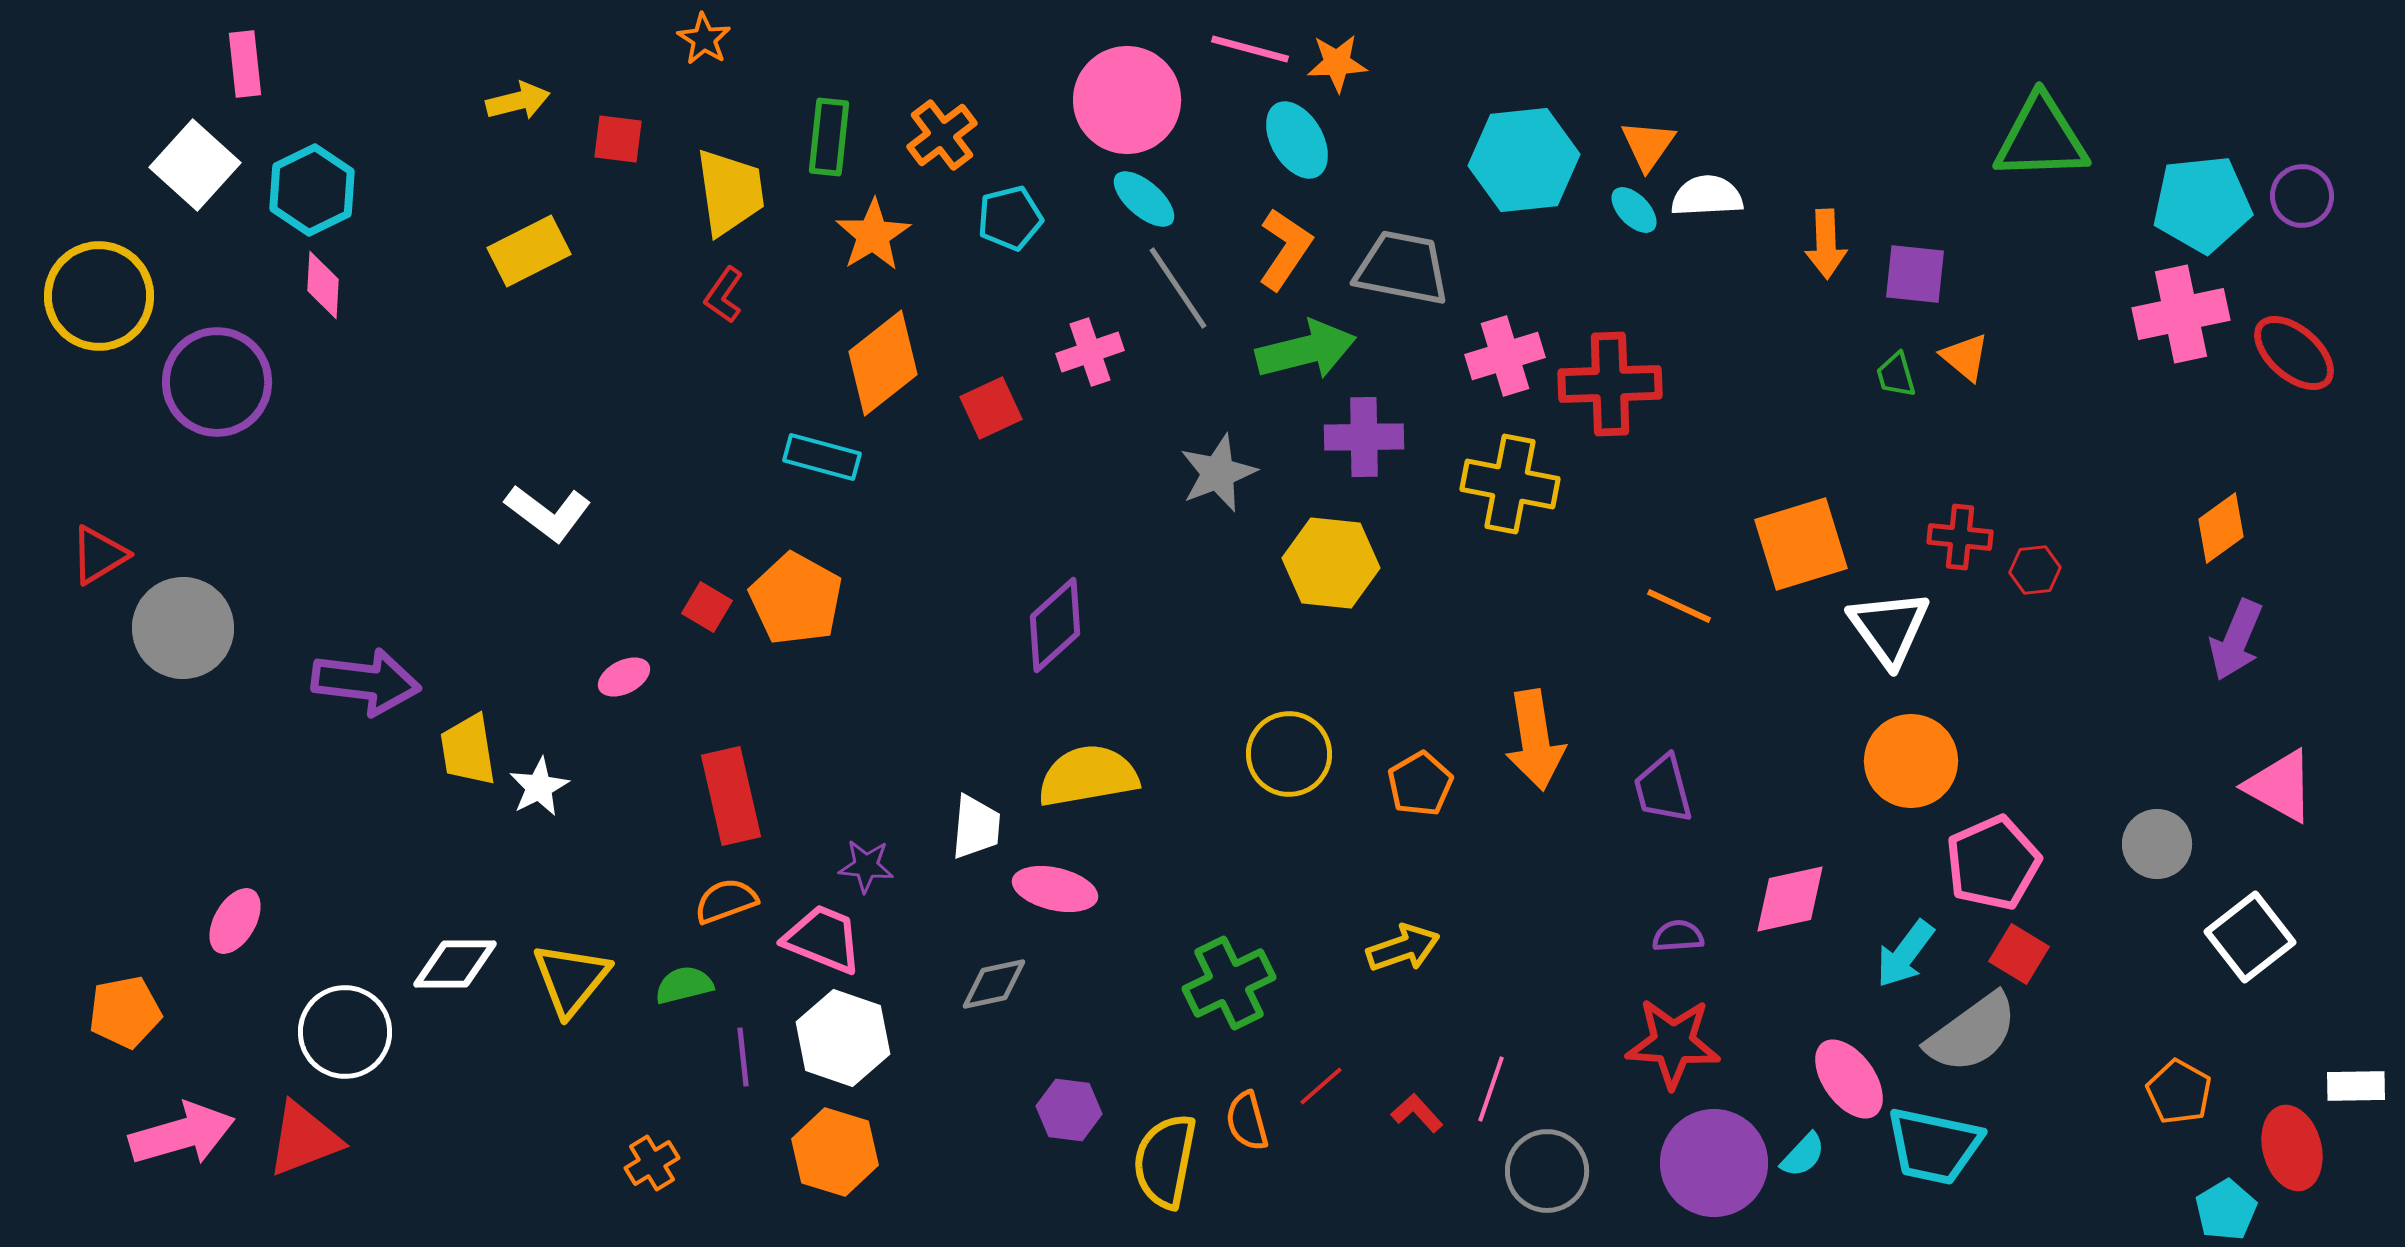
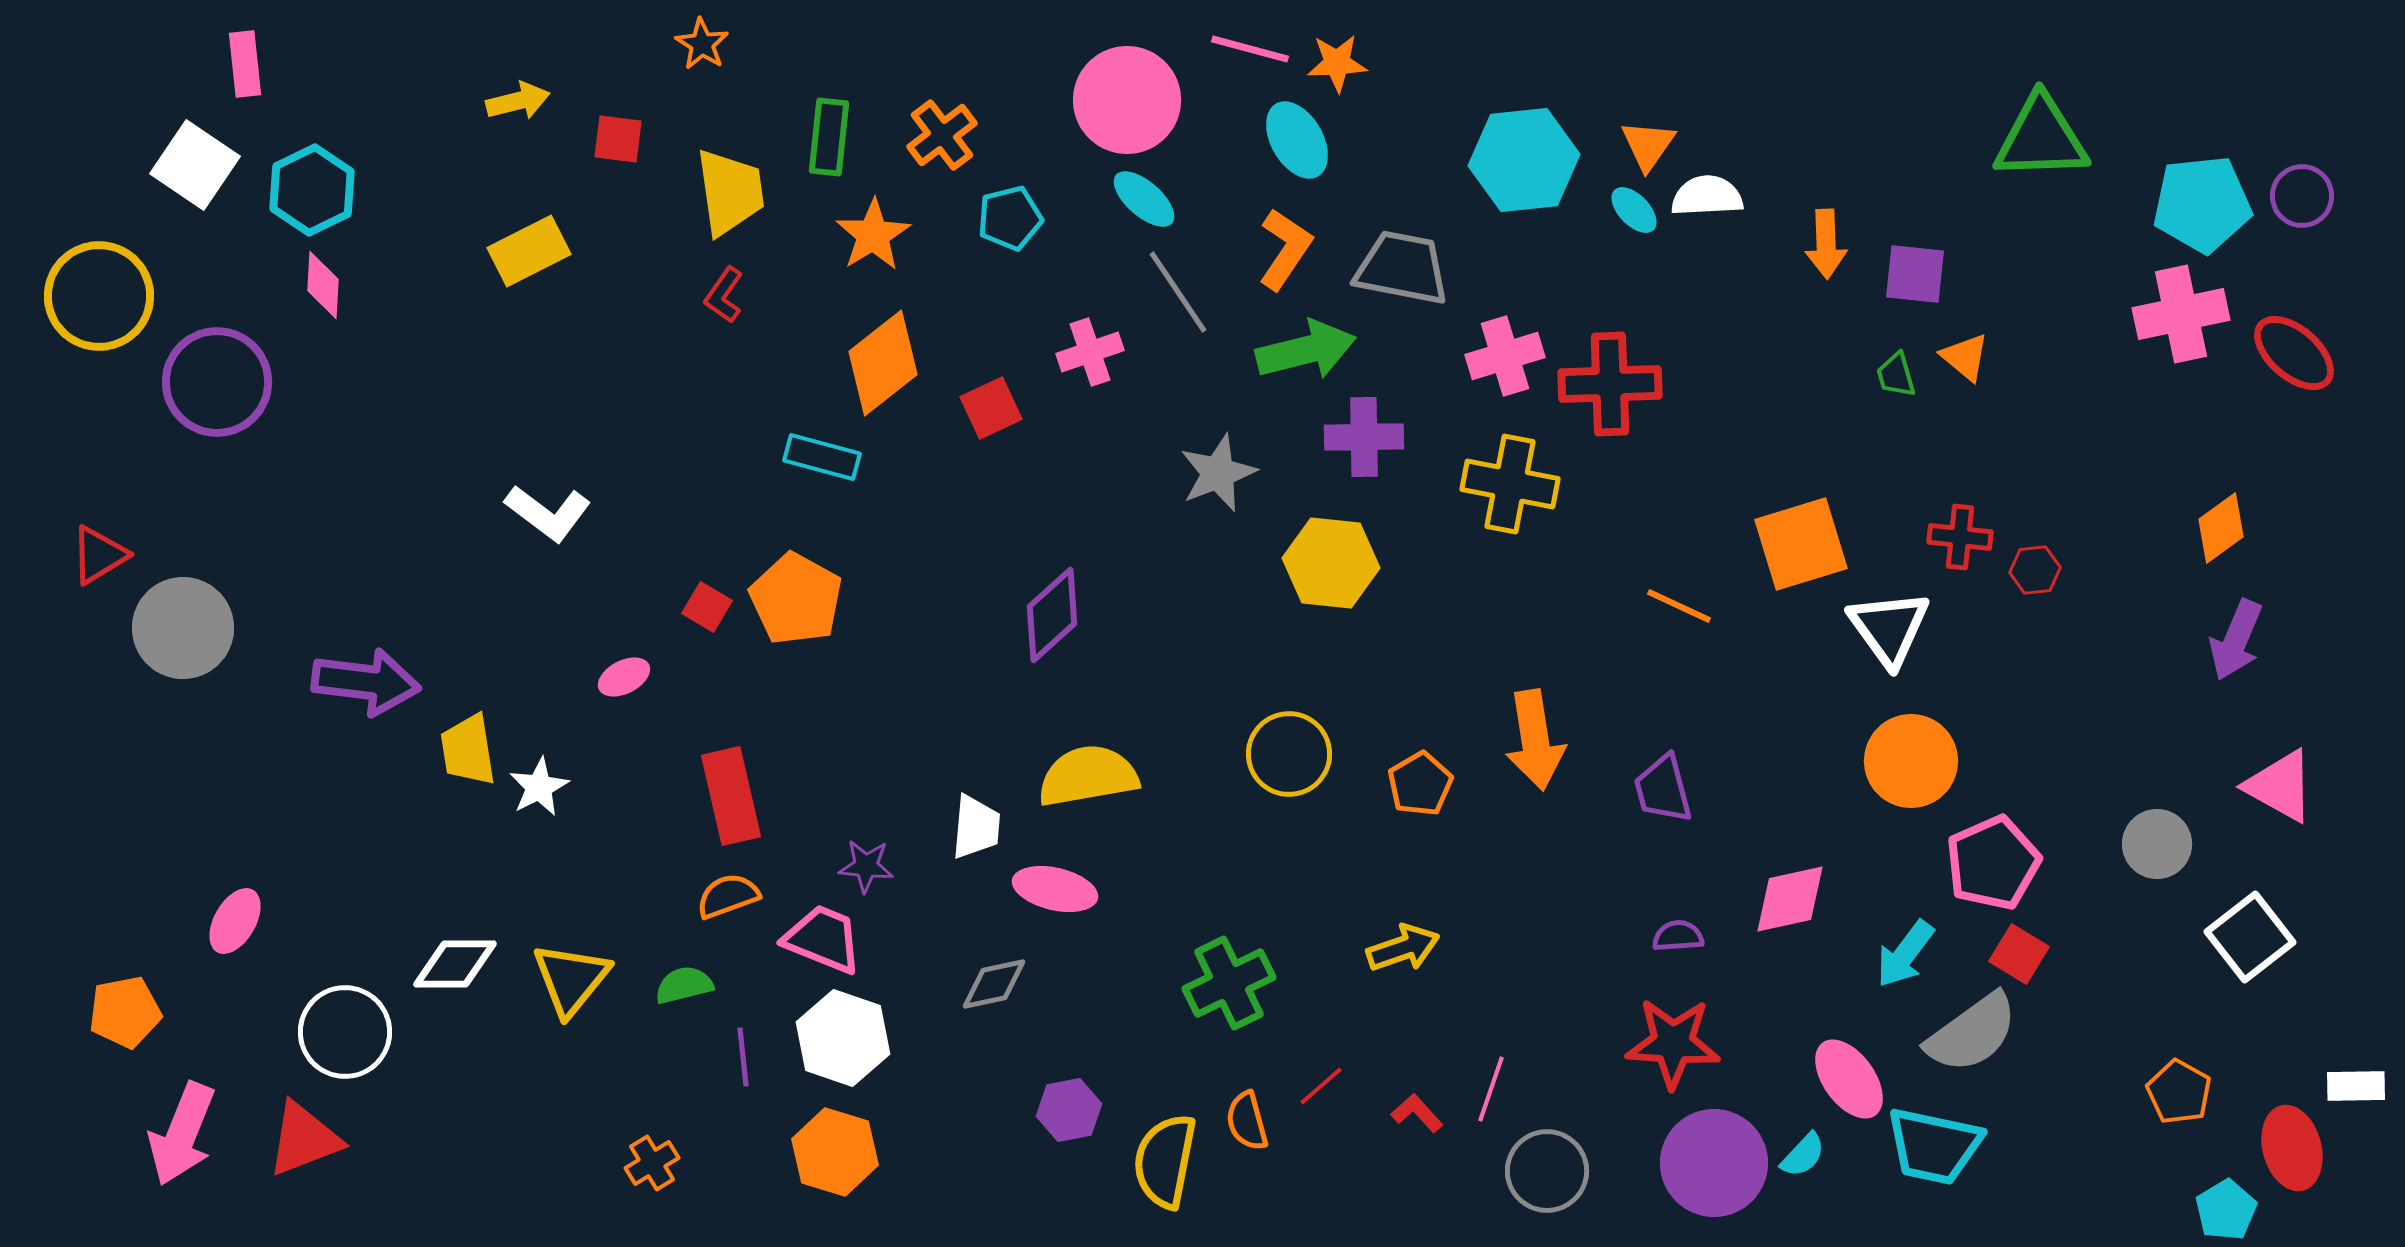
orange star at (704, 39): moved 2 px left, 5 px down
white square at (195, 165): rotated 8 degrees counterclockwise
gray line at (1178, 288): moved 4 px down
purple diamond at (1055, 625): moved 3 px left, 10 px up
orange semicircle at (726, 901): moved 2 px right, 5 px up
purple hexagon at (1069, 1110): rotated 18 degrees counterclockwise
pink arrow at (182, 1134): rotated 128 degrees clockwise
